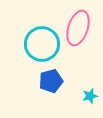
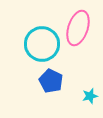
blue pentagon: rotated 30 degrees counterclockwise
